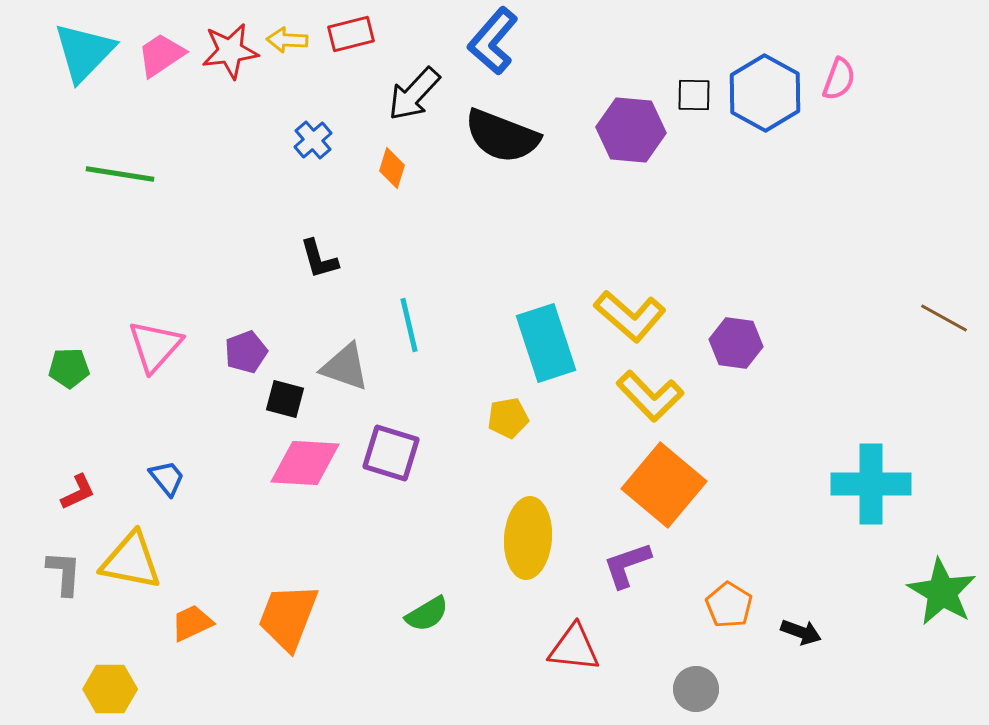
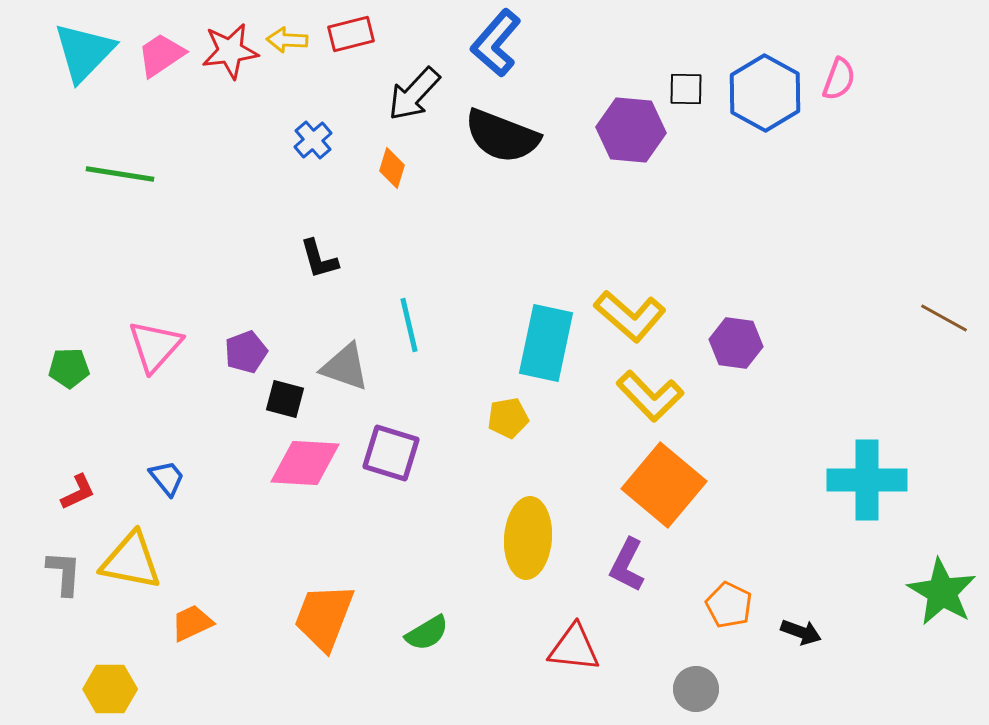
blue L-shape at (493, 41): moved 3 px right, 2 px down
black square at (694, 95): moved 8 px left, 6 px up
cyan rectangle at (546, 343): rotated 30 degrees clockwise
cyan cross at (871, 484): moved 4 px left, 4 px up
purple L-shape at (627, 565): rotated 44 degrees counterclockwise
orange pentagon at (729, 605): rotated 6 degrees counterclockwise
green semicircle at (427, 614): moved 19 px down
orange trapezoid at (288, 617): moved 36 px right
